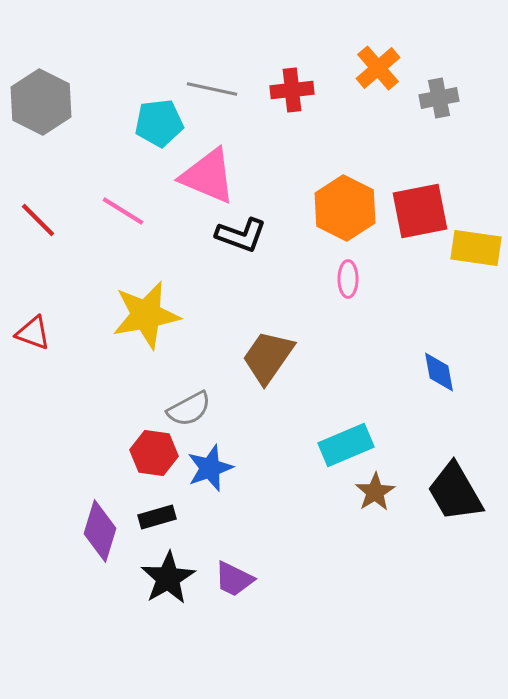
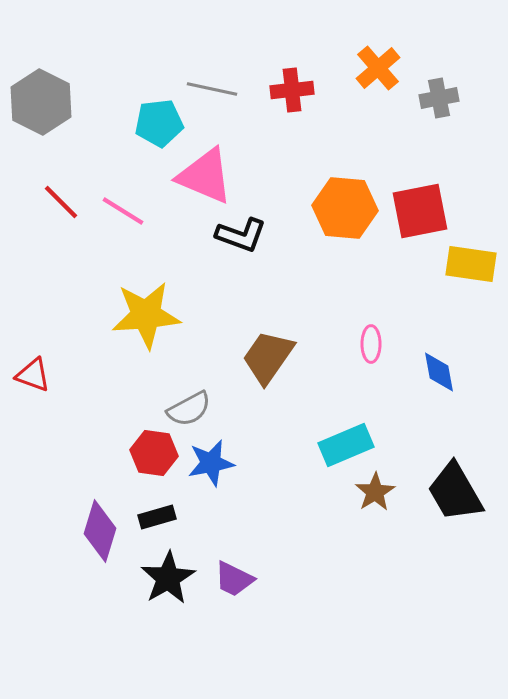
pink triangle: moved 3 px left
orange hexagon: rotated 22 degrees counterclockwise
red line: moved 23 px right, 18 px up
yellow rectangle: moved 5 px left, 16 px down
pink ellipse: moved 23 px right, 65 px down
yellow star: rotated 6 degrees clockwise
red triangle: moved 42 px down
blue star: moved 1 px right, 5 px up; rotated 9 degrees clockwise
